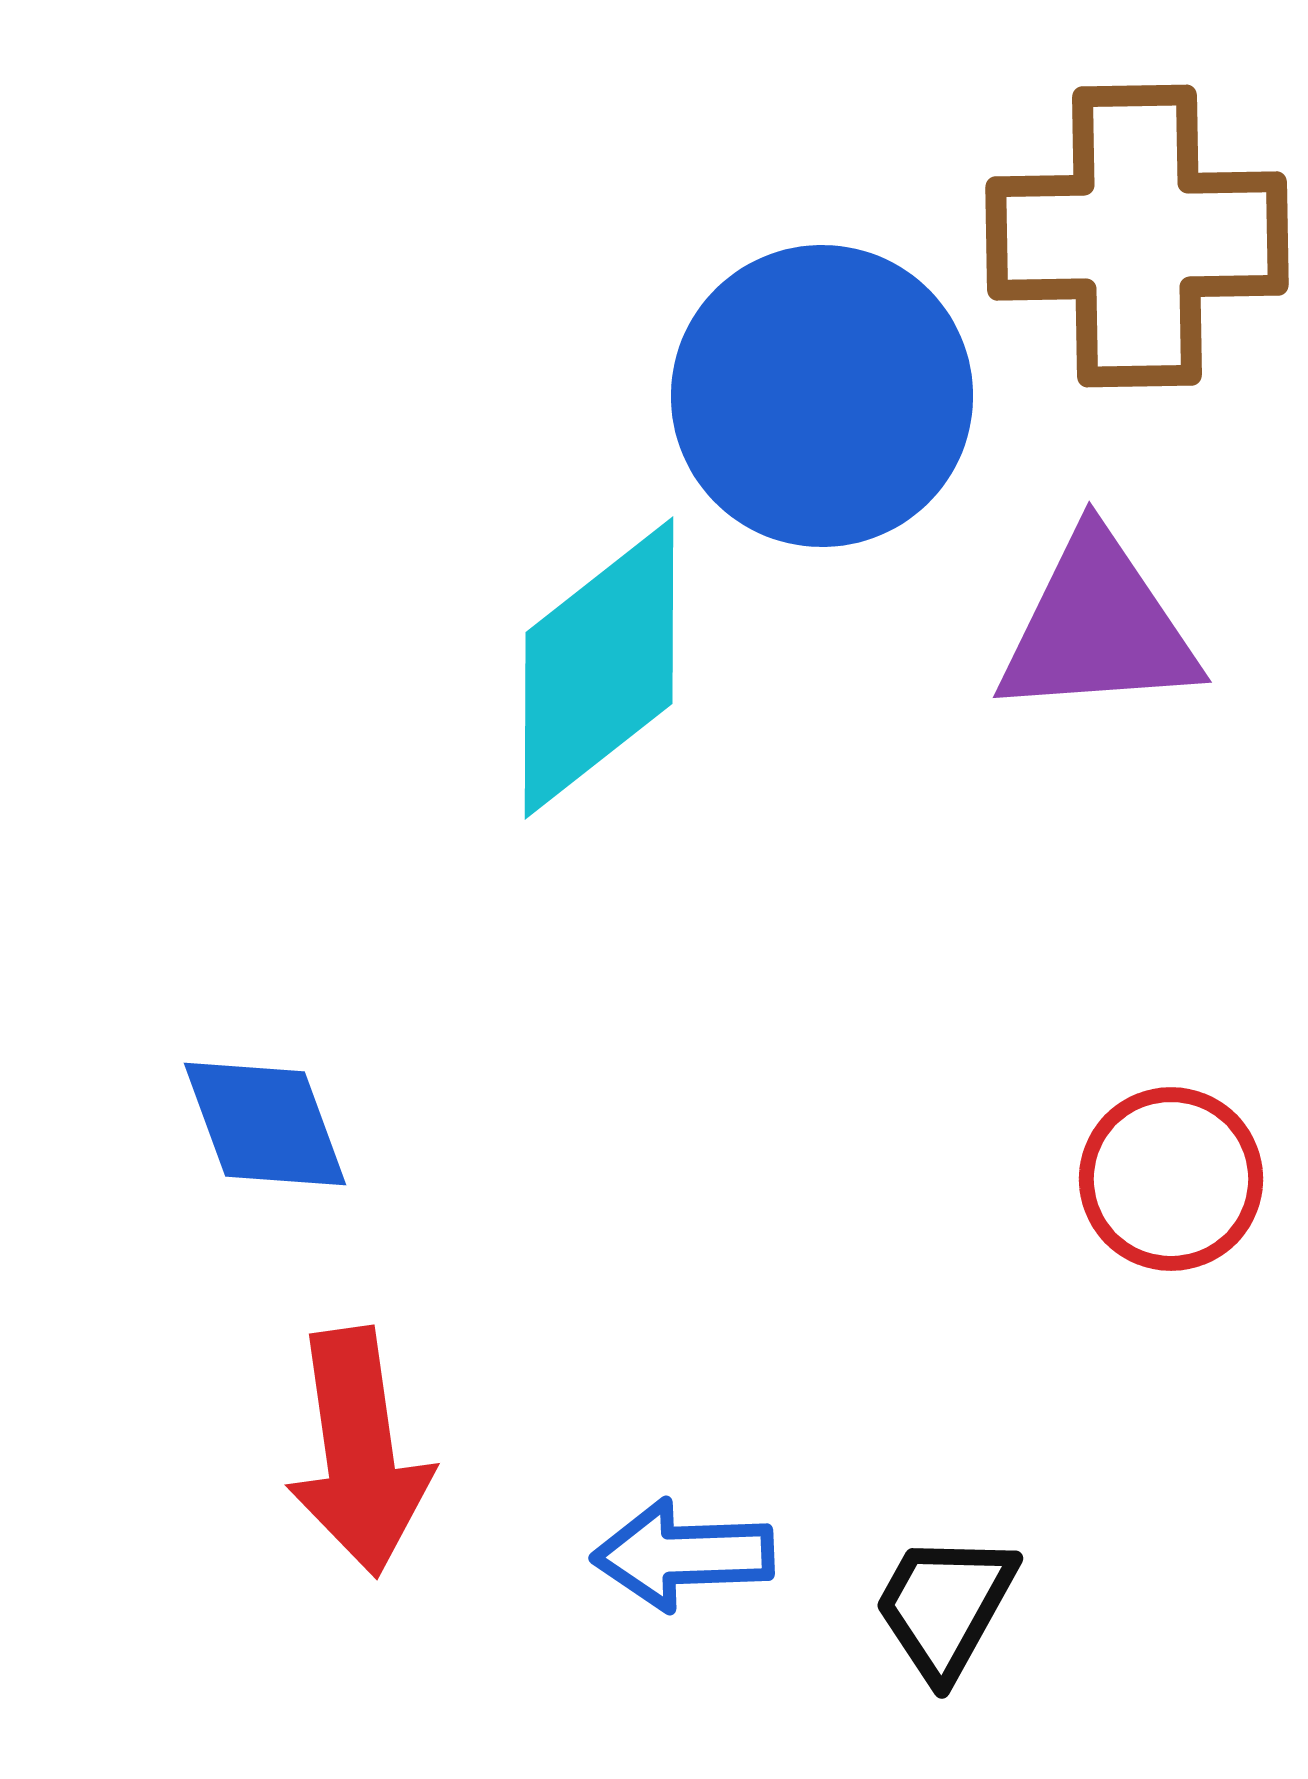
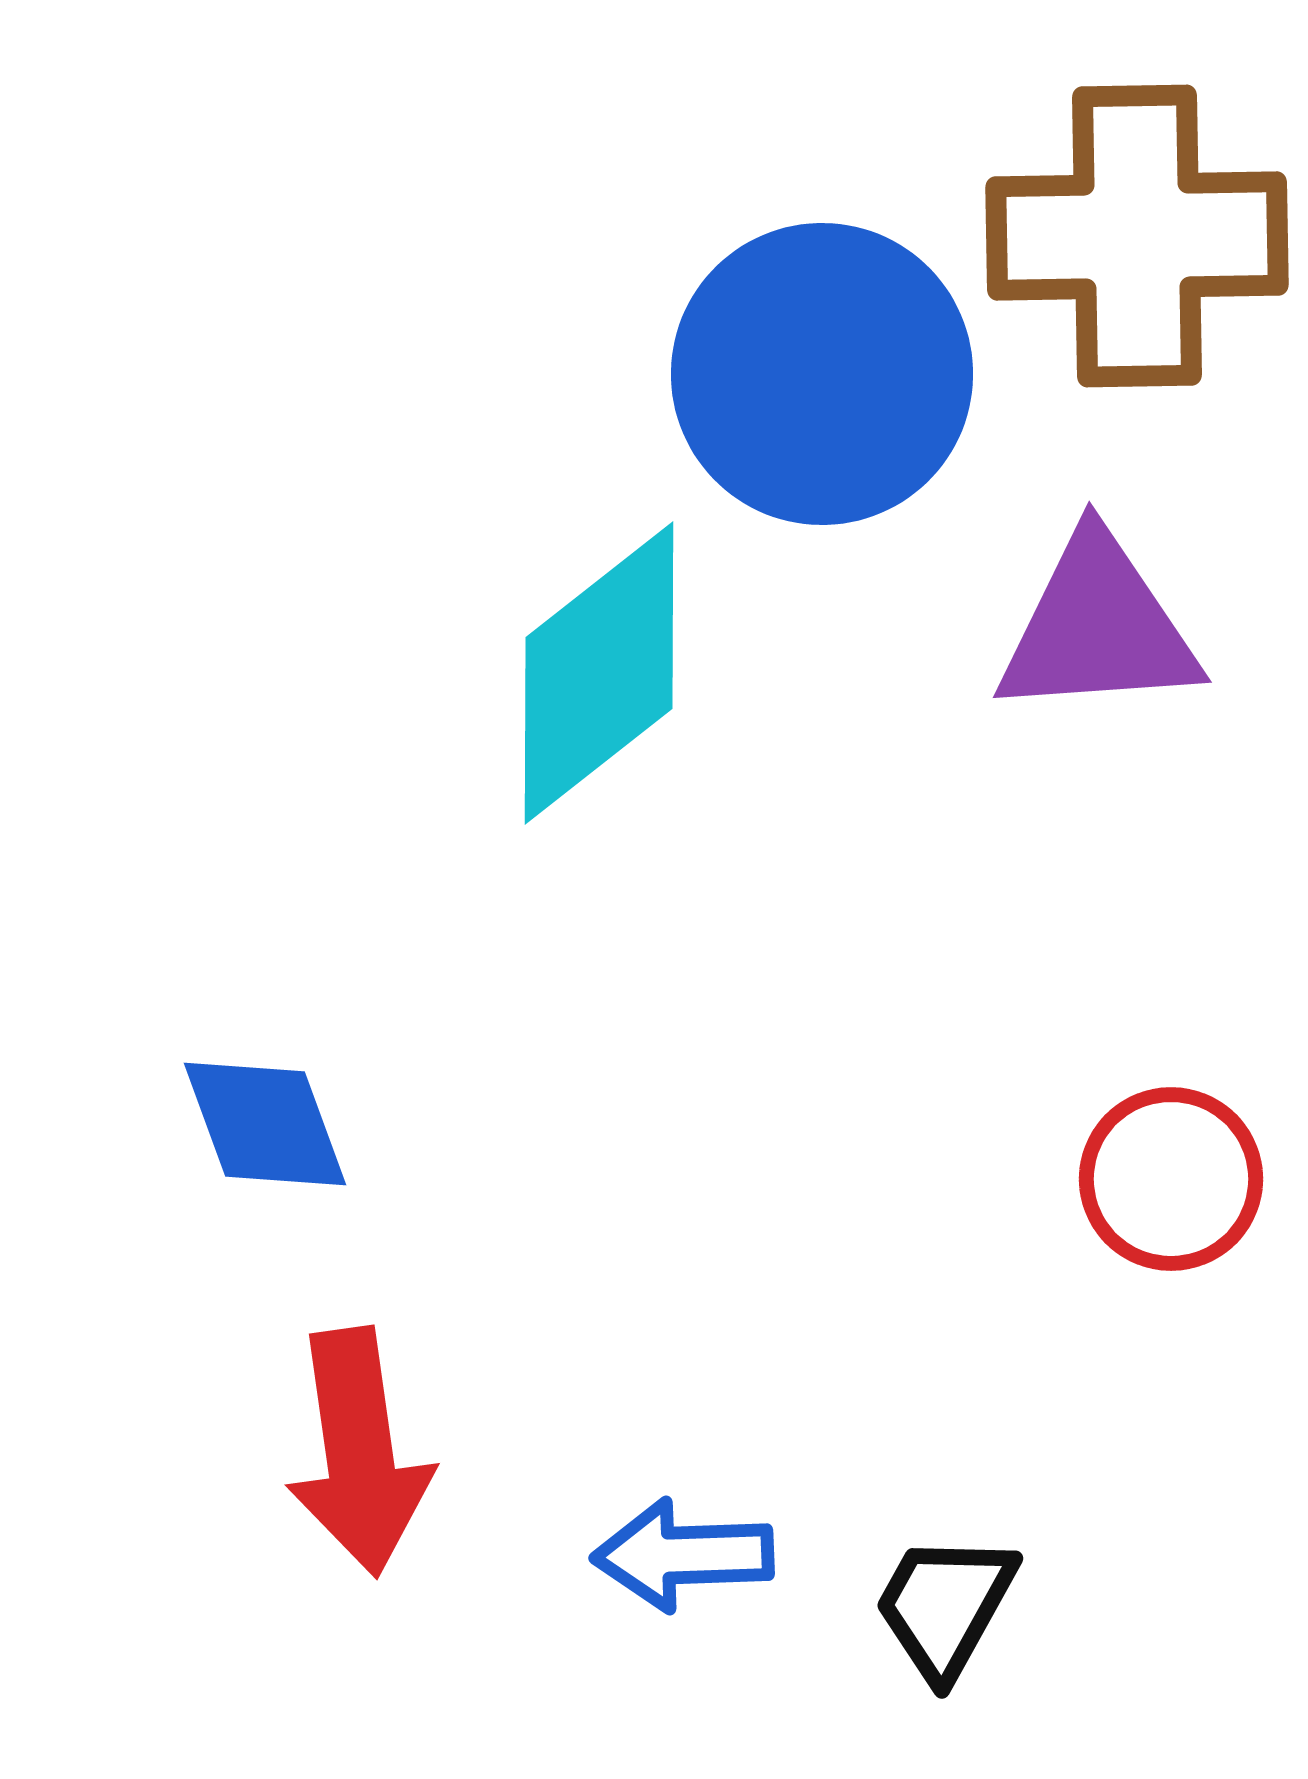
blue circle: moved 22 px up
cyan diamond: moved 5 px down
